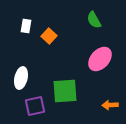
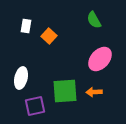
orange arrow: moved 16 px left, 13 px up
